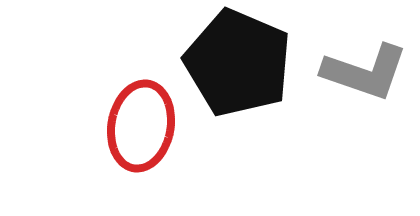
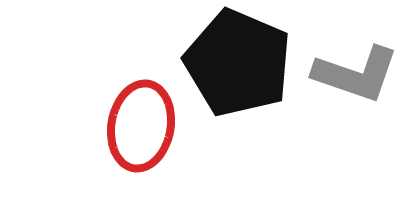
gray L-shape: moved 9 px left, 2 px down
